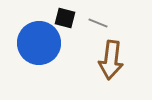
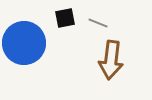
black square: rotated 25 degrees counterclockwise
blue circle: moved 15 px left
